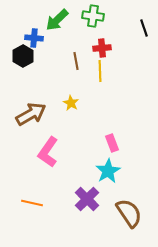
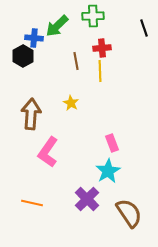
green cross: rotated 10 degrees counterclockwise
green arrow: moved 6 px down
brown arrow: rotated 56 degrees counterclockwise
